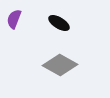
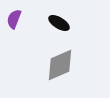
gray diamond: rotated 52 degrees counterclockwise
